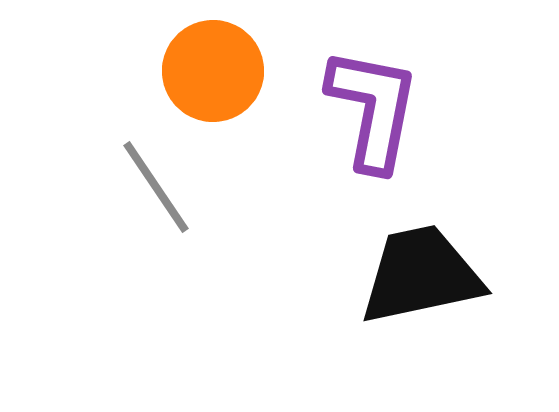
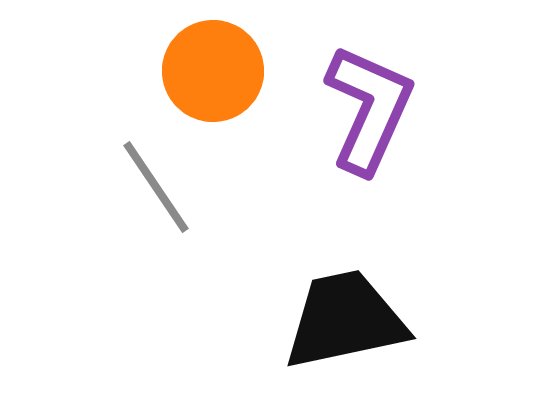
purple L-shape: moved 4 px left; rotated 13 degrees clockwise
black trapezoid: moved 76 px left, 45 px down
